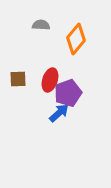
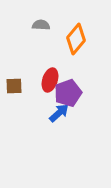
brown square: moved 4 px left, 7 px down
